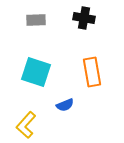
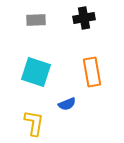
black cross: rotated 20 degrees counterclockwise
blue semicircle: moved 2 px right, 1 px up
yellow L-shape: moved 8 px right, 2 px up; rotated 148 degrees clockwise
